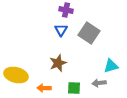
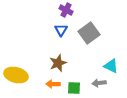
purple cross: rotated 16 degrees clockwise
gray square: rotated 20 degrees clockwise
cyan triangle: rotated 42 degrees clockwise
orange arrow: moved 9 px right, 4 px up
